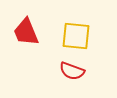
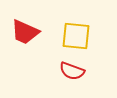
red trapezoid: moved 1 px left; rotated 44 degrees counterclockwise
